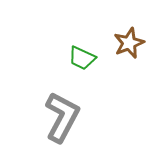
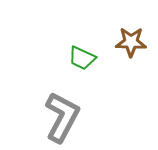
brown star: moved 2 px right, 1 px up; rotated 24 degrees clockwise
